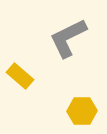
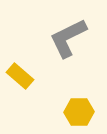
yellow hexagon: moved 3 px left, 1 px down
